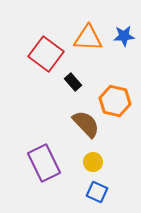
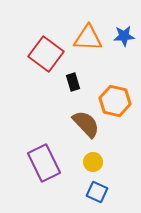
black rectangle: rotated 24 degrees clockwise
